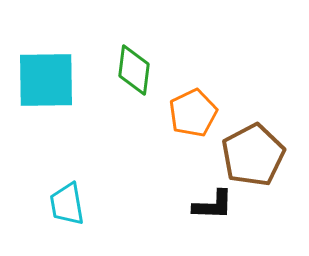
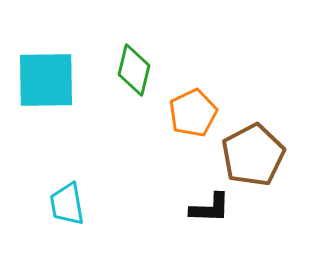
green diamond: rotated 6 degrees clockwise
black L-shape: moved 3 px left, 3 px down
